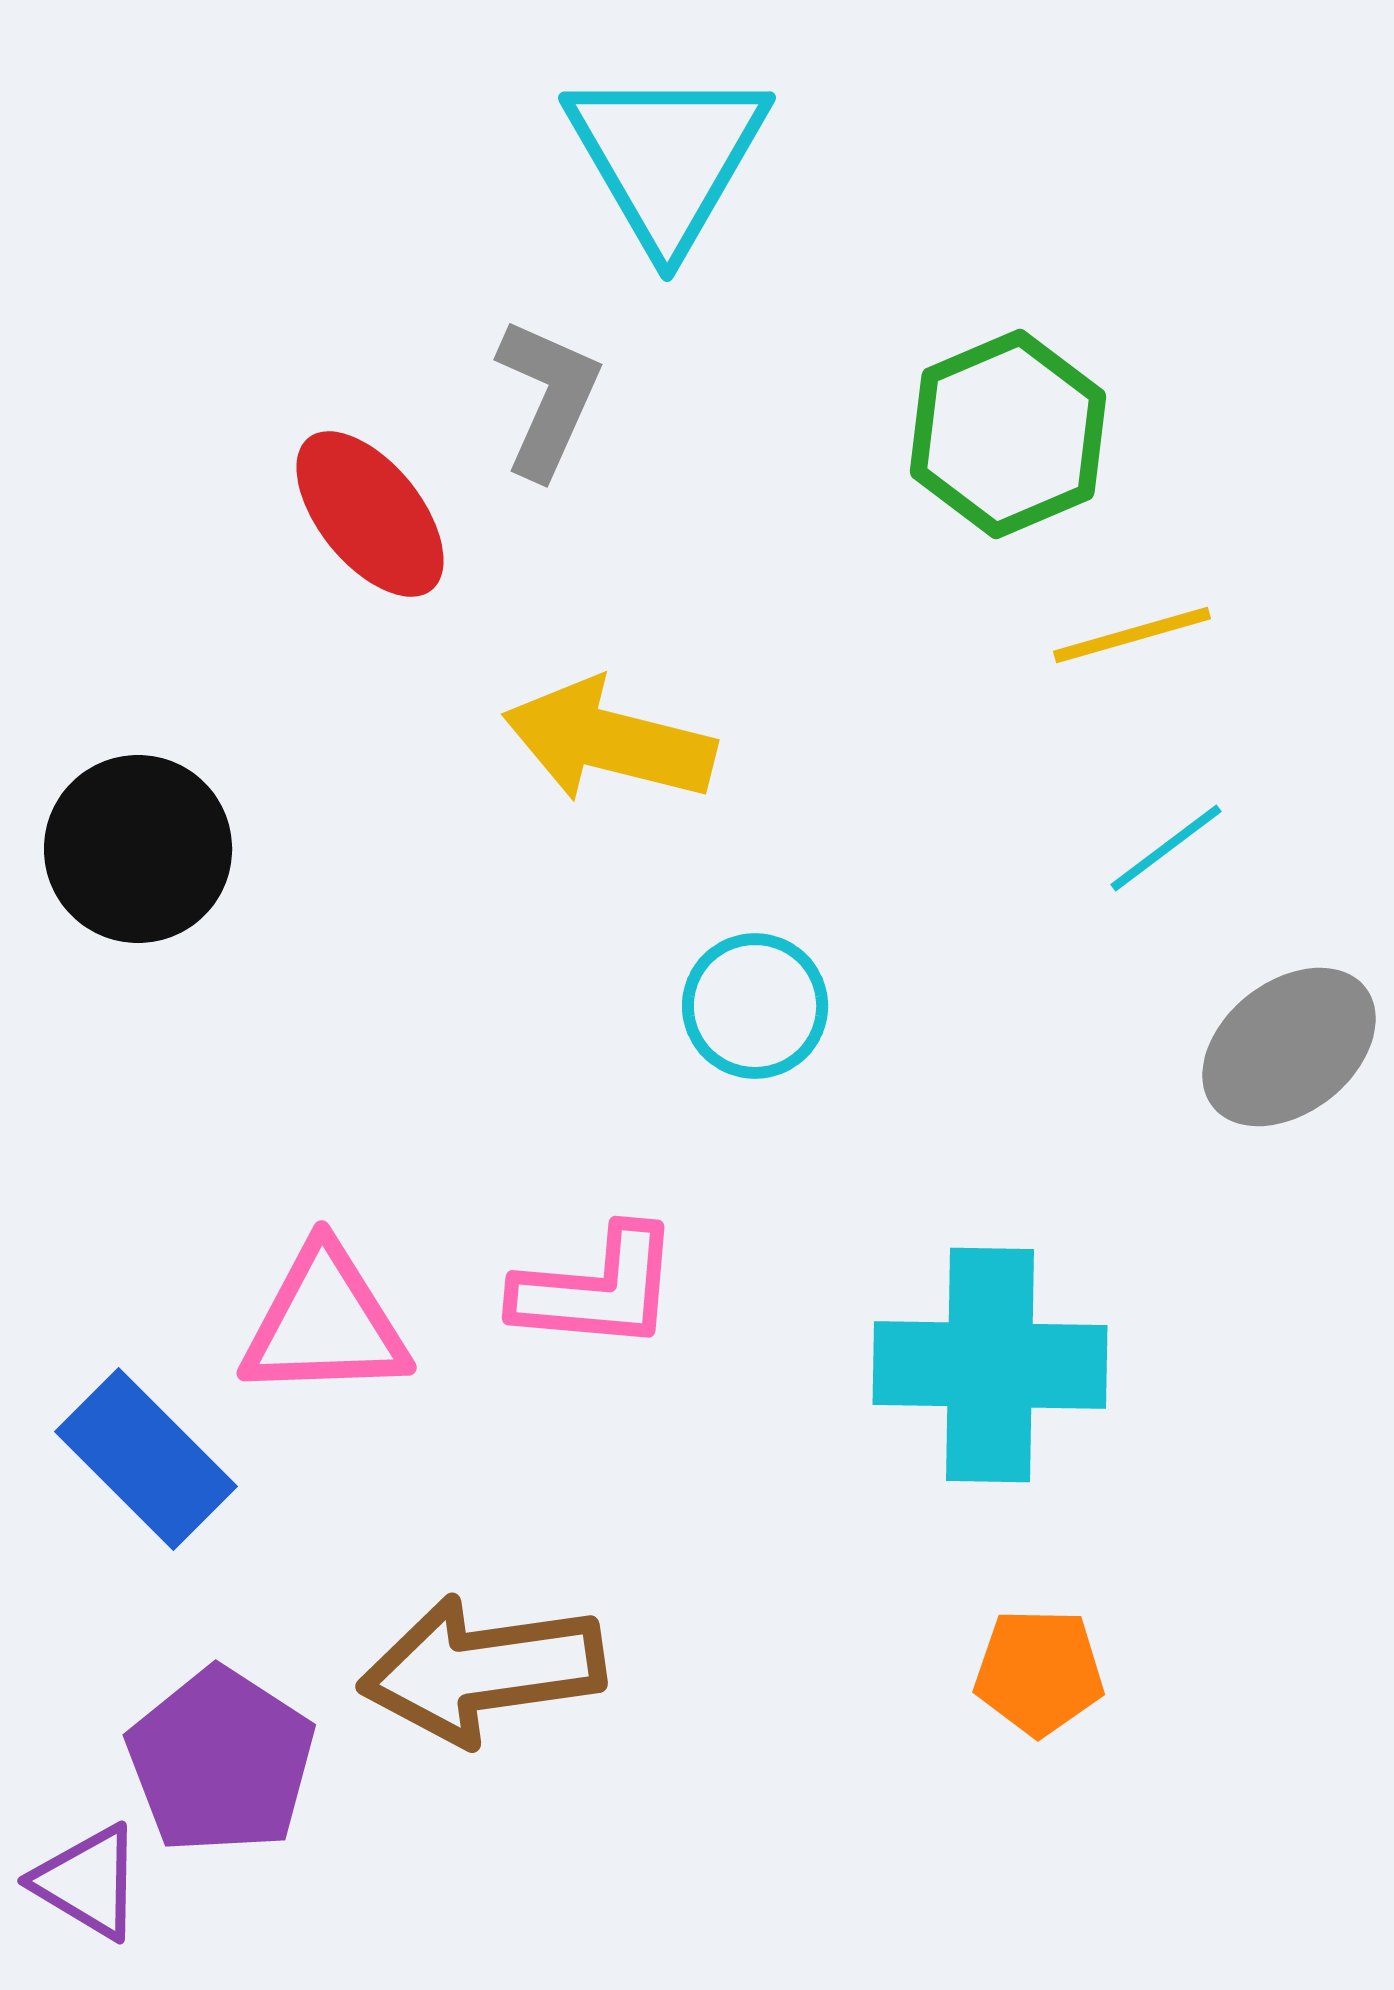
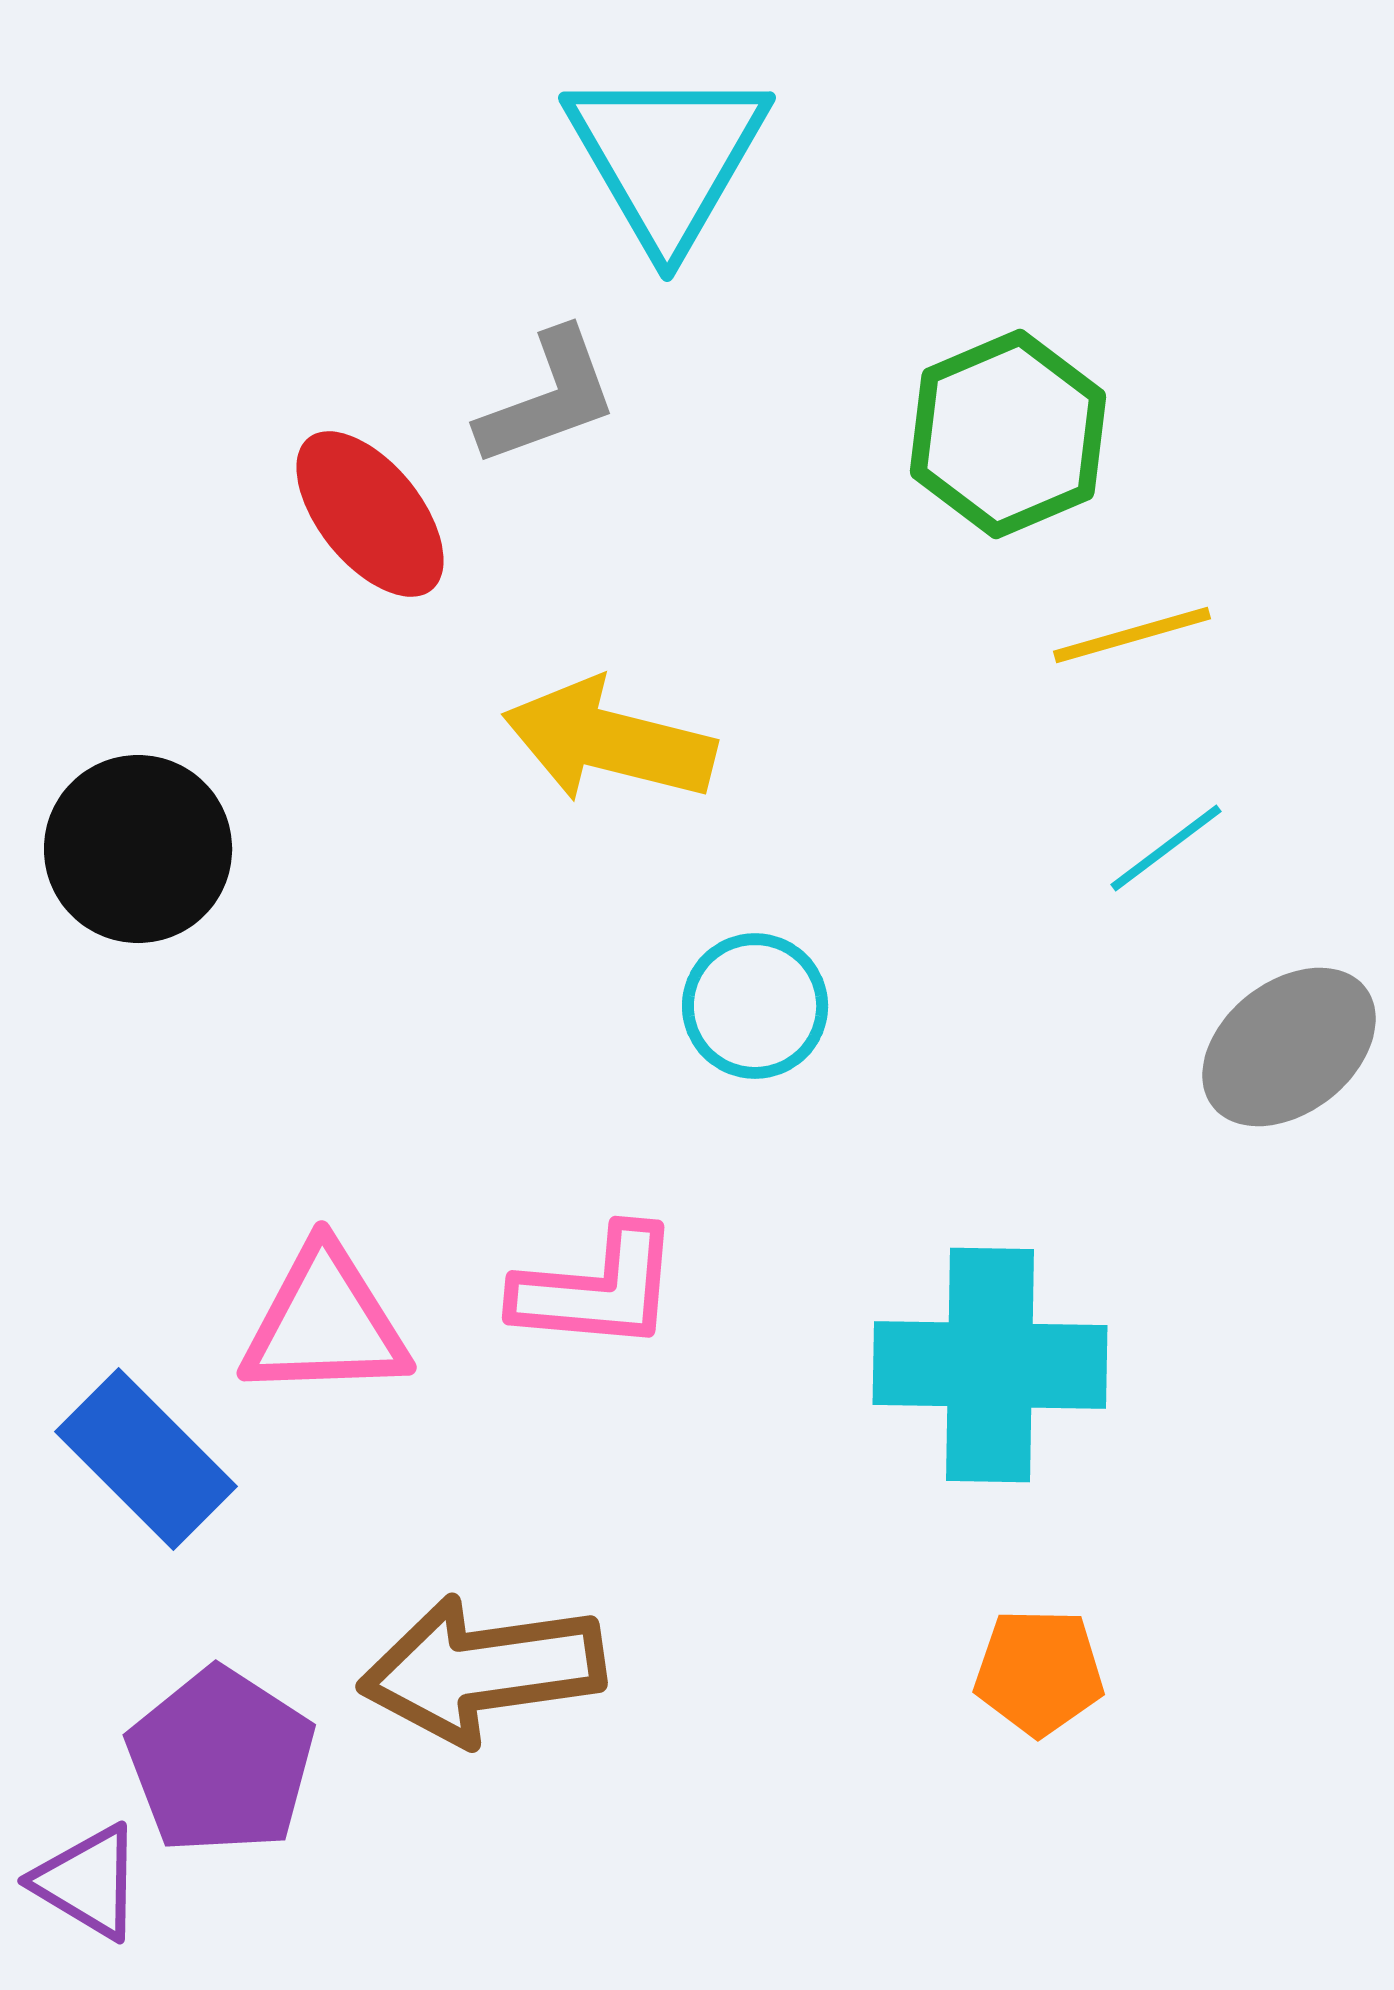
gray L-shape: rotated 46 degrees clockwise
